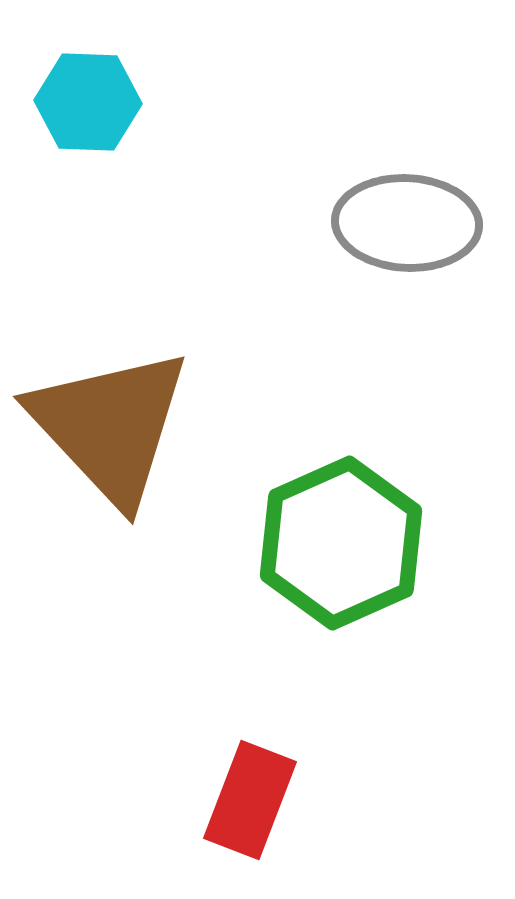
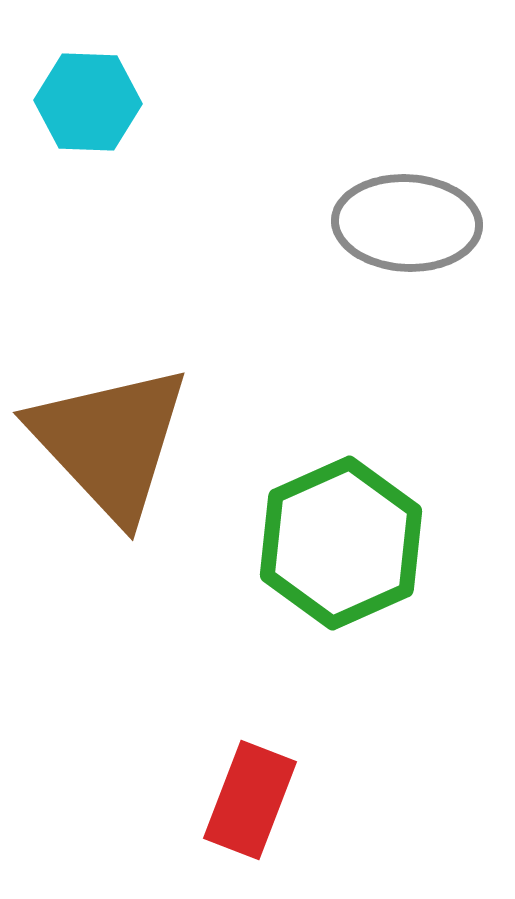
brown triangle: moved 16 px down
